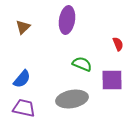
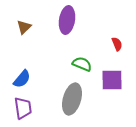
brown triangle: moved 1 px right
red semicircle: moved 1 px left
gray ellipse: rotated 64 degrees counterclockwise
purple trapezoid: moved 1 px left; rotated 70 degrees clockwise
